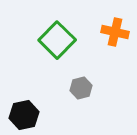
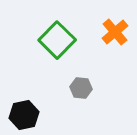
orange cross: rotated 36 degrees clockwise
gray hexagon: rotated 20 degrees clockwise
